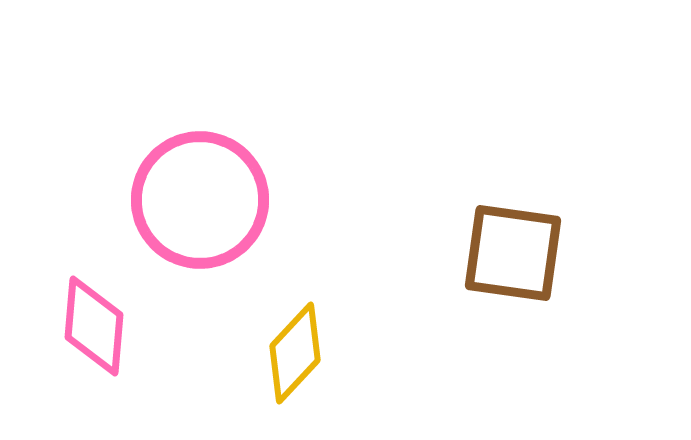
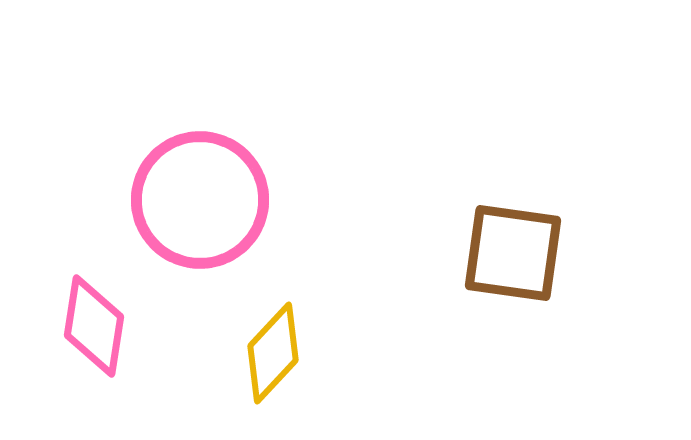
pink diamond: rotated 4 degrees clockwise
yellow diamond: moved 22 px left
